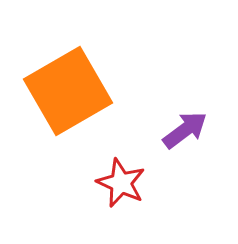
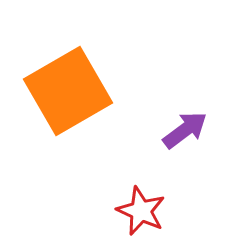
red star: moved 20 px right, 28 px down
